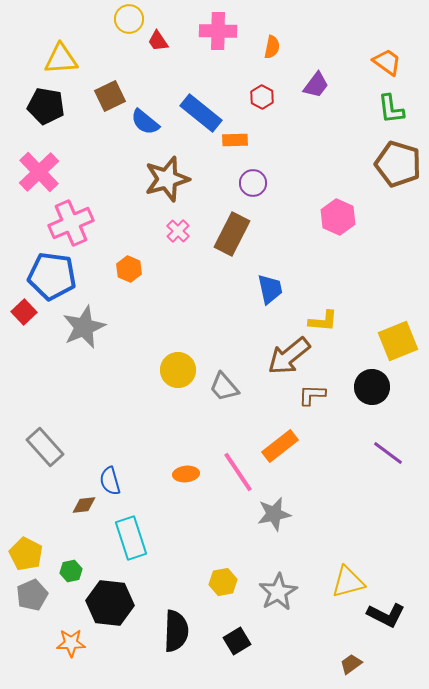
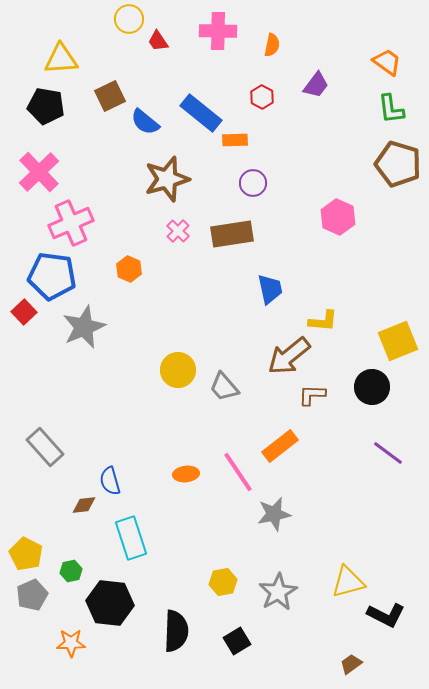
orange semicircle at (272, 47): moved 2 px up
brown rectangle at (232, 234): rotated 54 degrees clockwise
